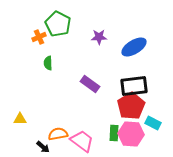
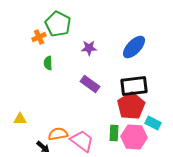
purple star: moved 10 px left, 11 px down
blue ellipse: rotated 15 degrees counterclockwise
pink hexagon: moved 3 px right, 3 px down
